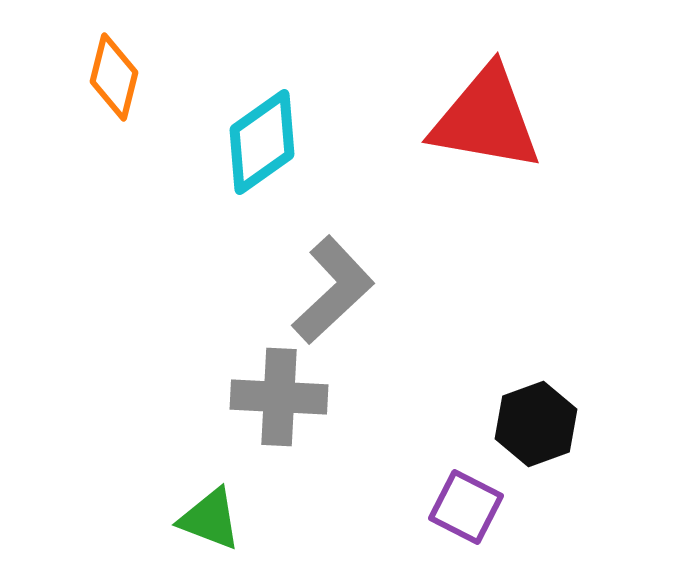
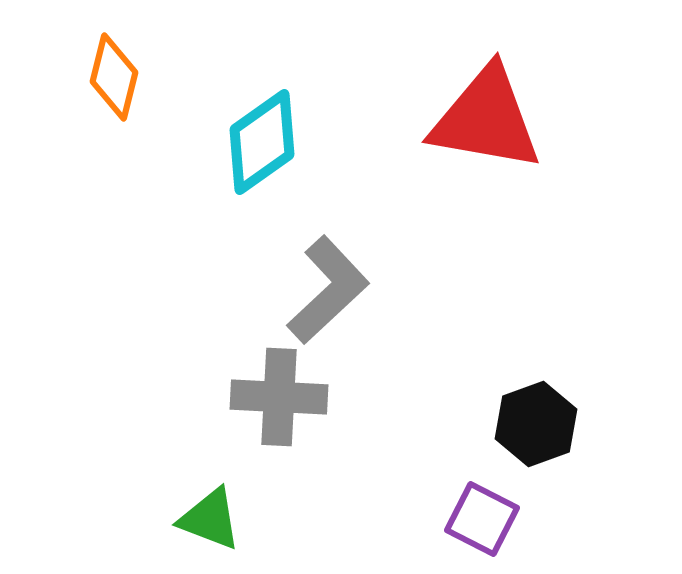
gray L-shape: moved 5 px left
purple square: moved 16 px right, 12 px down
